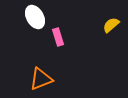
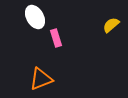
pink rectangle: moved 2 px left, 1 px down
